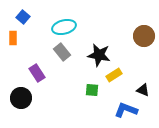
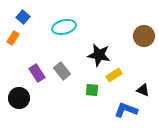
orange rectangle: rotated 32 degrees clockwise
gray rectangle: moved 19 px down
black circle: moved 2 px left
